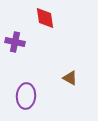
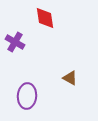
purple cross: rotated 18 degrees clockwise
purple ellipse: moved 1 px right
